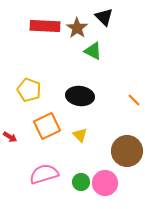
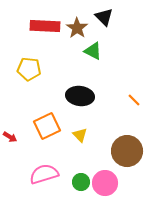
yellow pentagon: moved 21 px up; rotated 15 degrees counterclockwise
